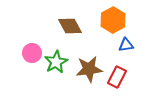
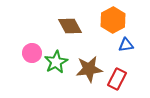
red rectangle: moved 2 px down
